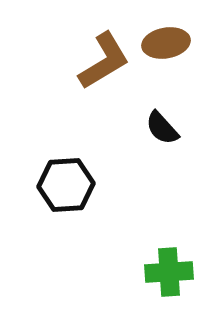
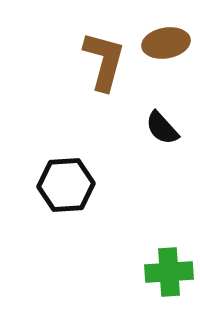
brown L-shape: rotated 44 degrees counterclockwise
